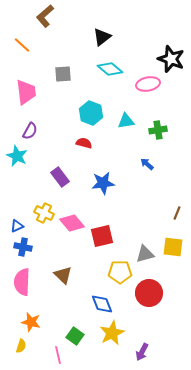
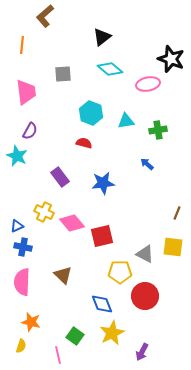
orange line: rotated 54 degrees clockwise
yellow cross: moved 1 px up
gray triangle: rotated 42 degrees clockwise
red circle: moved 4 px left, 3 px down
